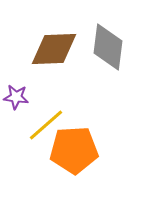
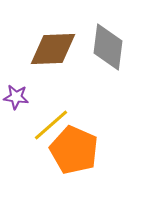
brown diamond: moved 1 px left
yellow line: moved 5 px right
orange pentagon: rotated 27 degrees clockwise
